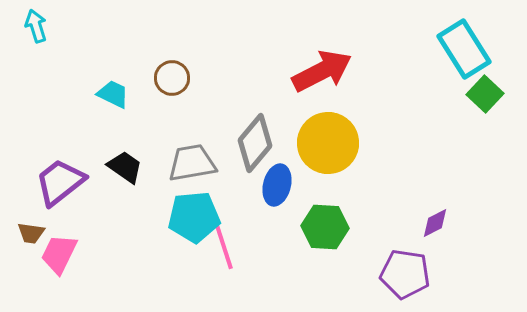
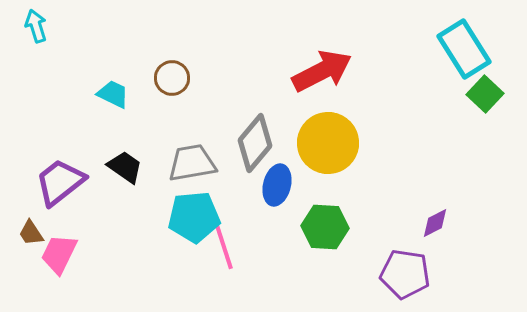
brown trapezoid: rotated 48 degrees clockwise
